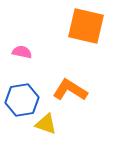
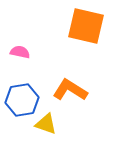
pink semicircle: moved 2 px left
